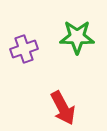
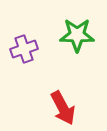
green star: moved 2 px up
